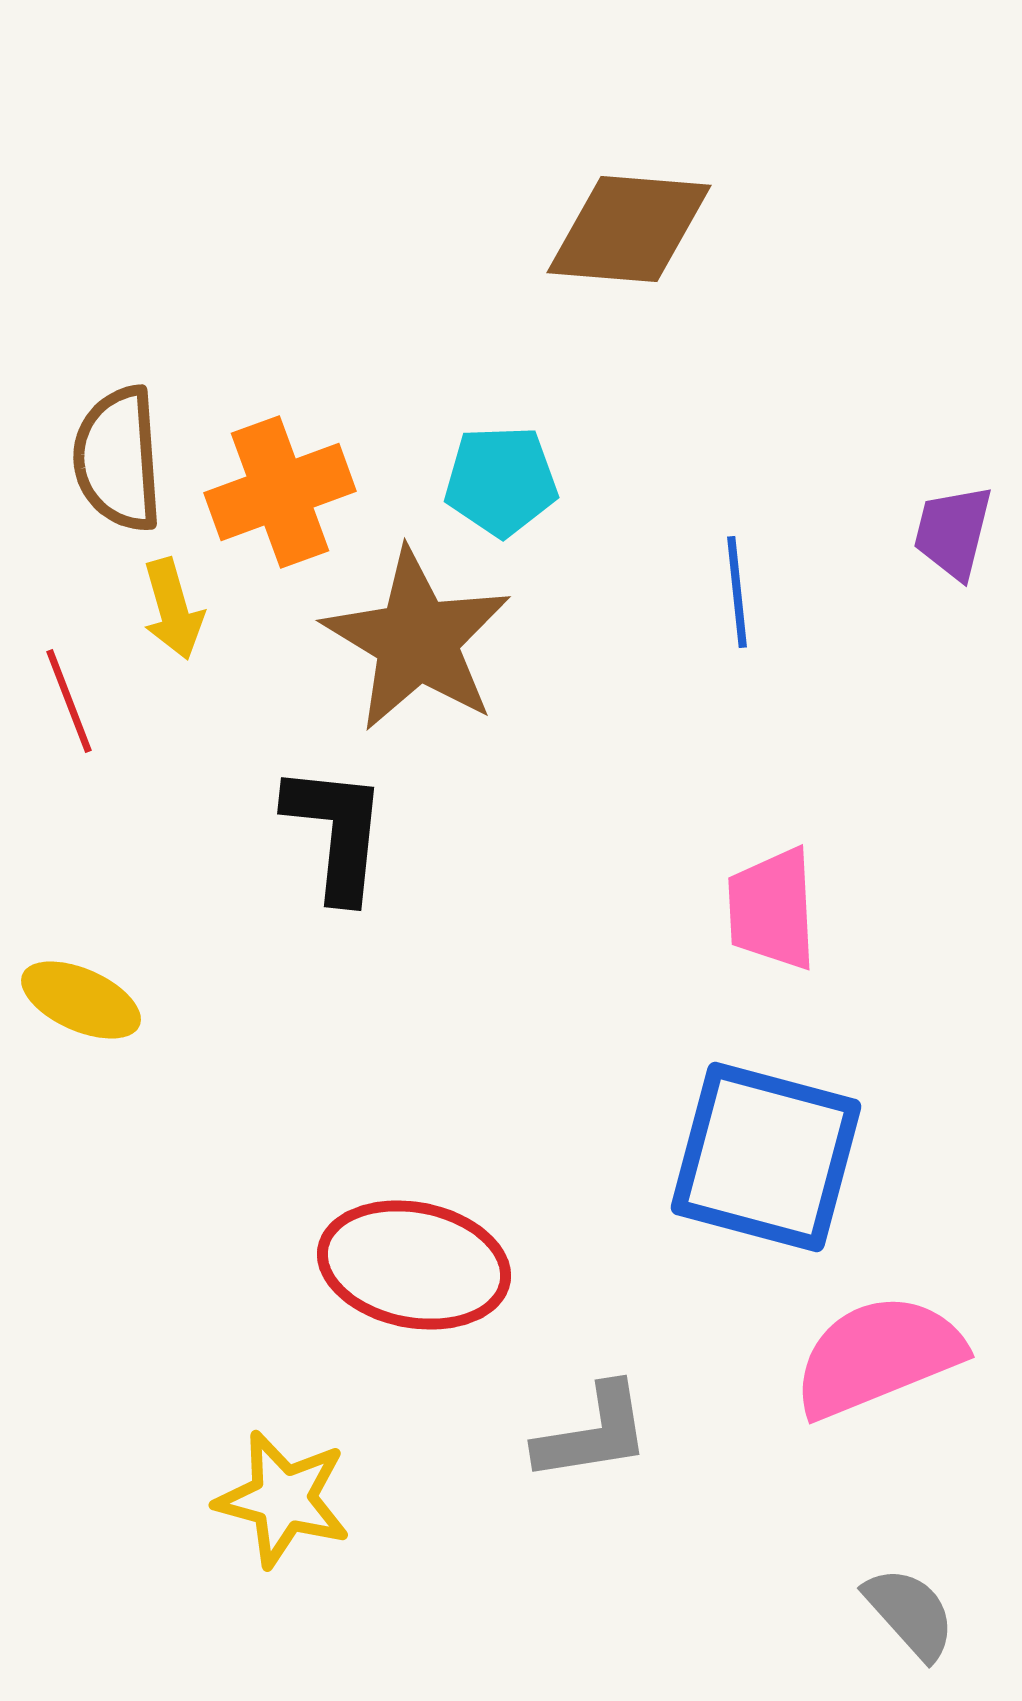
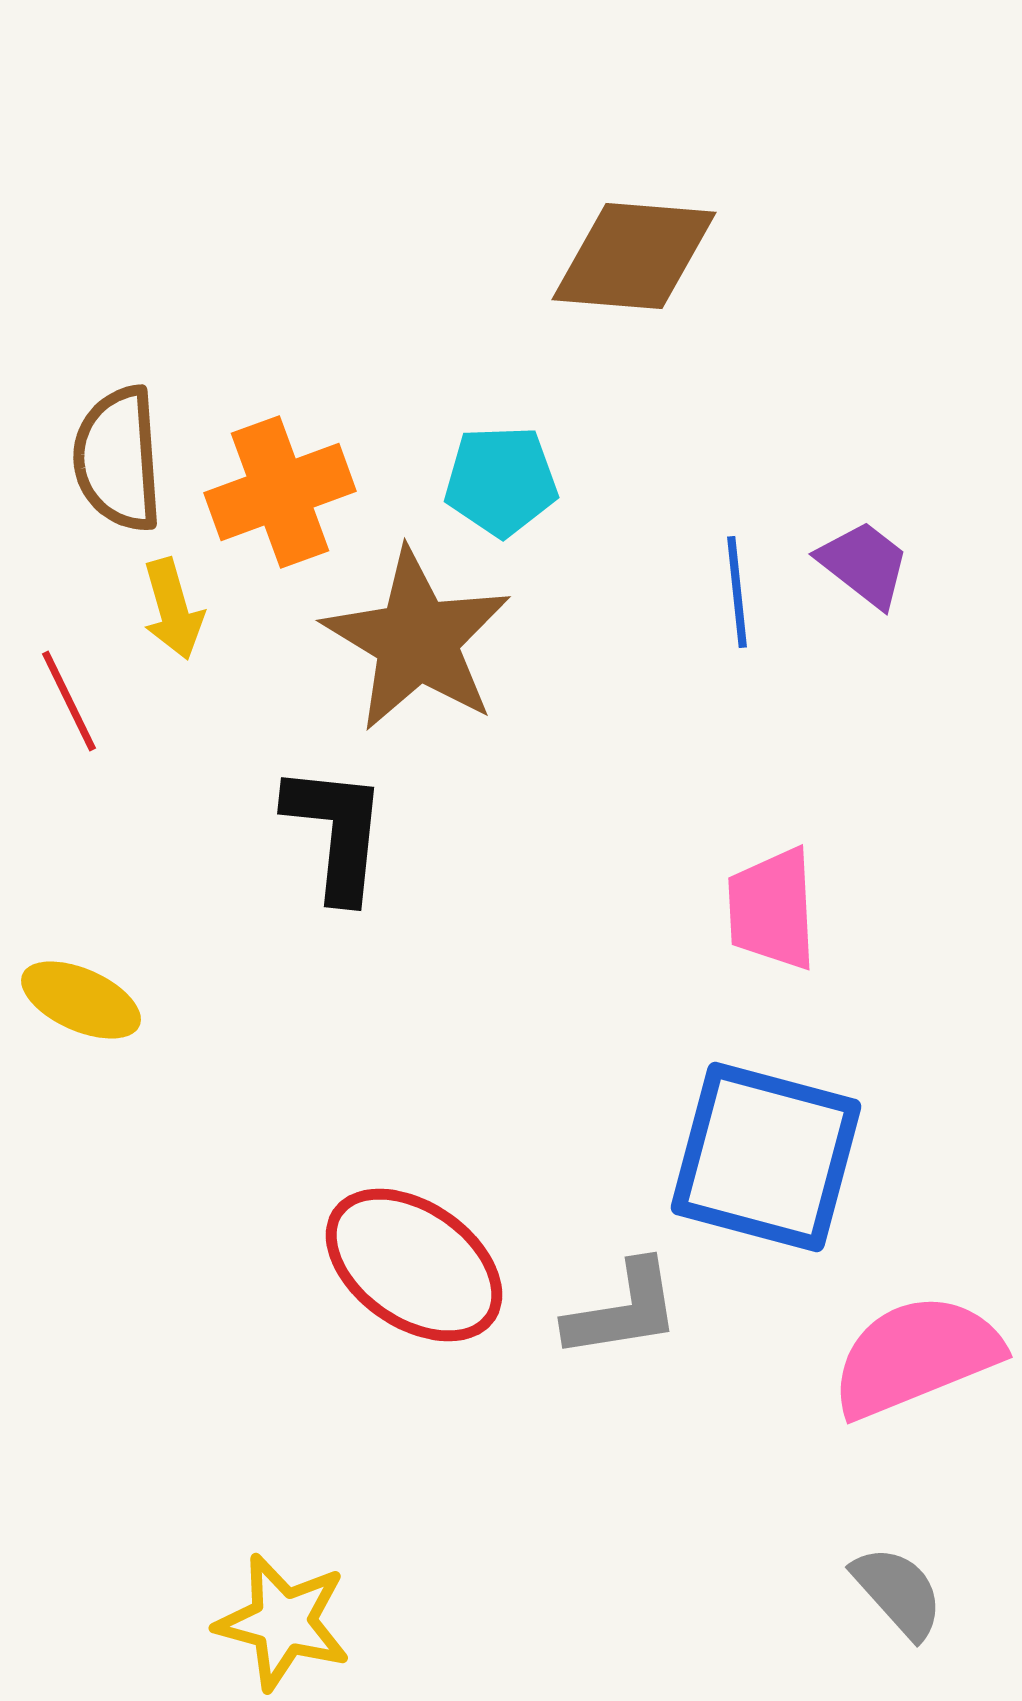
brown diamond: moved 5 px right, 27 px down
purple trapezoid: moved 89 px left, 32 px down; rotated 114 degrees clockwise
red line: rotated 5 degrees counterclockwise
red ellipse: rotated 24 degrees clockwise
pink semicircle: moved 38 px right
gray L-shape: moved 30 px right, 123 px up
yellow star: moved 123 px down
gray semicircle: moved 12 px left, 21 px up
